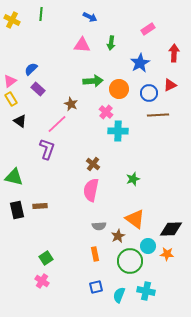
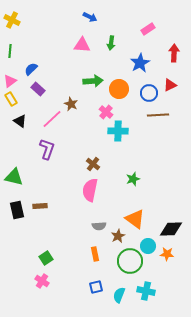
green line at (41, 14): moved 31 px left, 37 px down
pink line at (57, 124): moved 5 px left, 5 px up
pink semicircle at (91, 190): moved 1 px left
